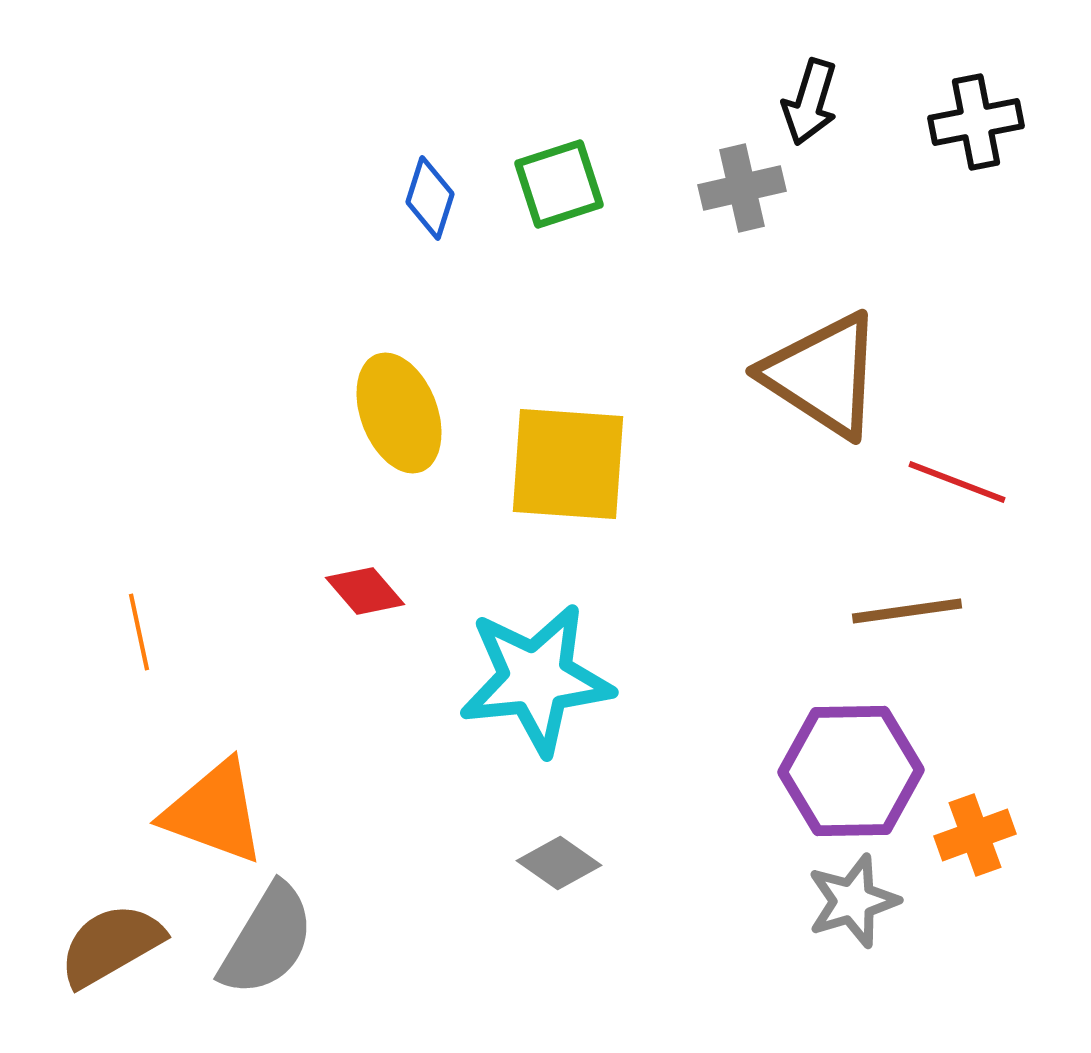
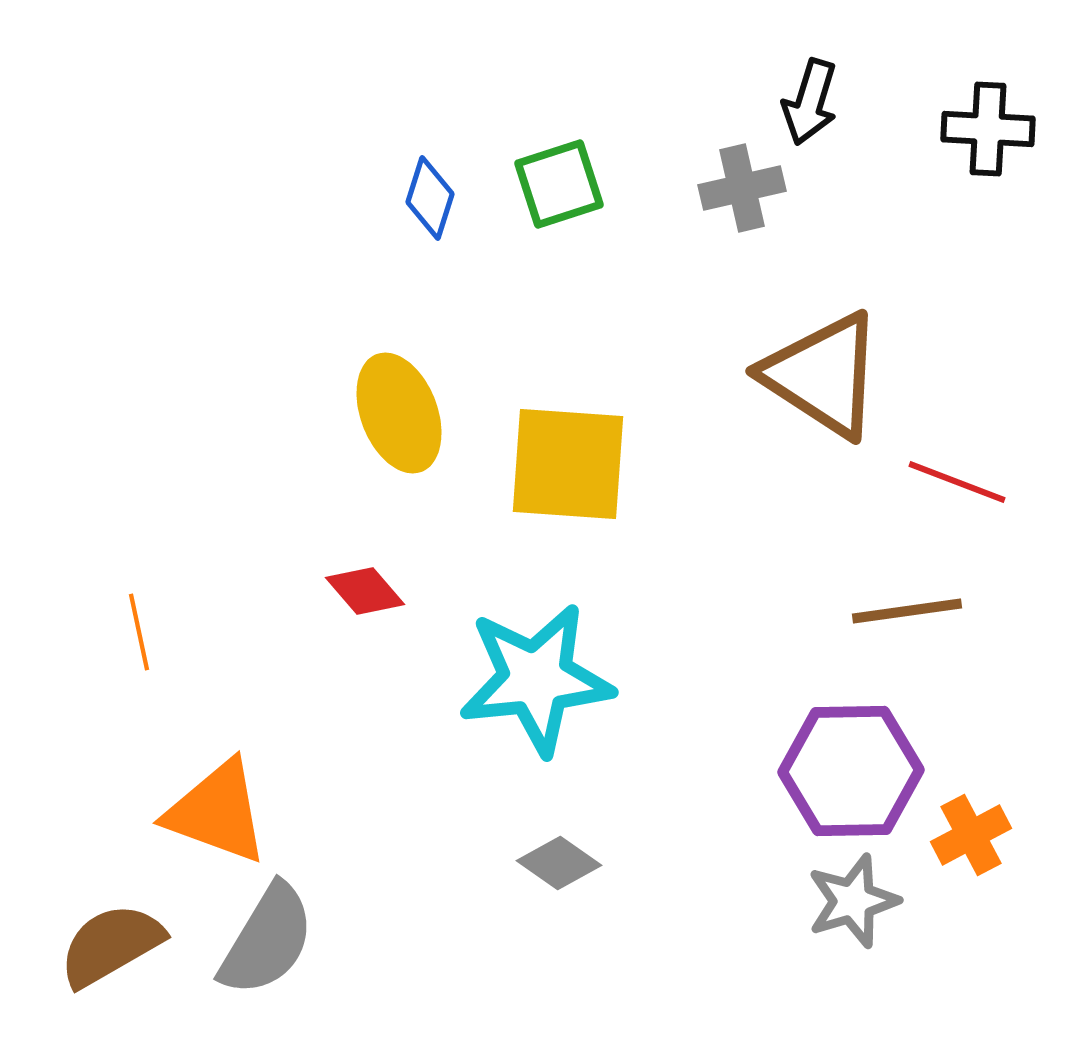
black cross: moved 12 px right, 7 px down; rotated 14 degrees clockwise
orange triangle: moved 3 px right
orange cross: moved 4 px left; rotated 8 degrees counterclockwise
